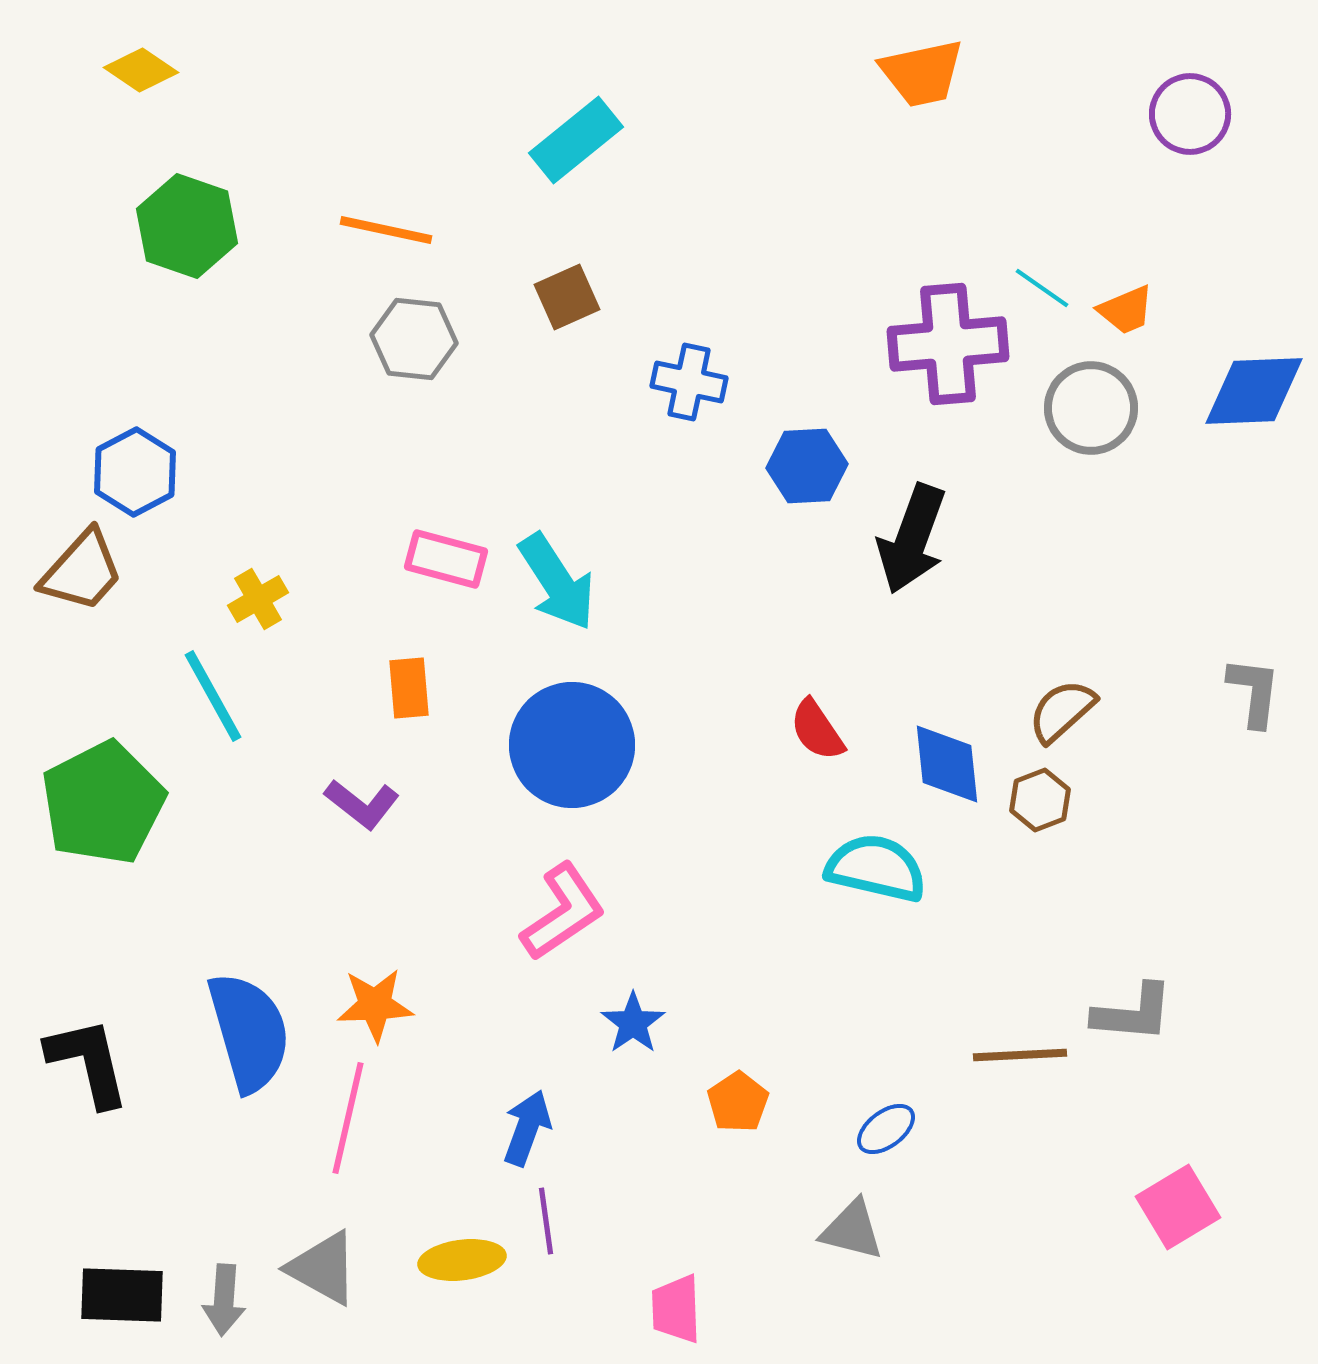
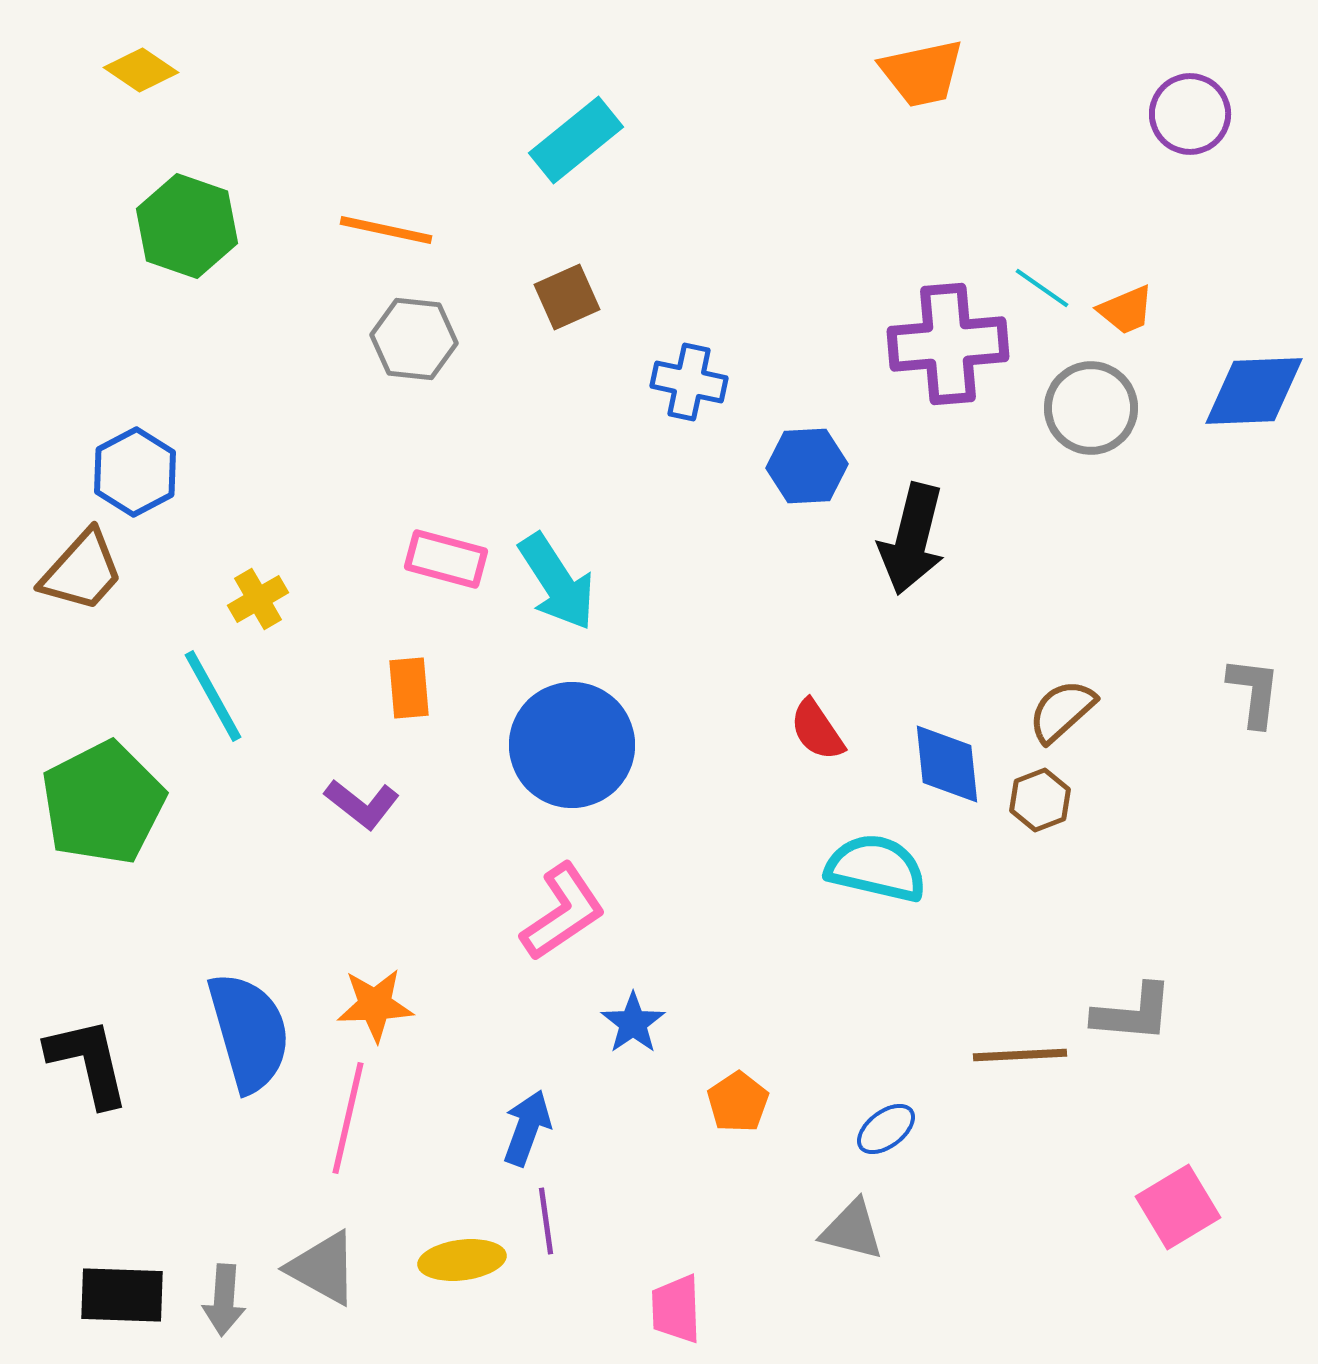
black arrow at (912, 539): rotated 6 degrees counterclockwise
